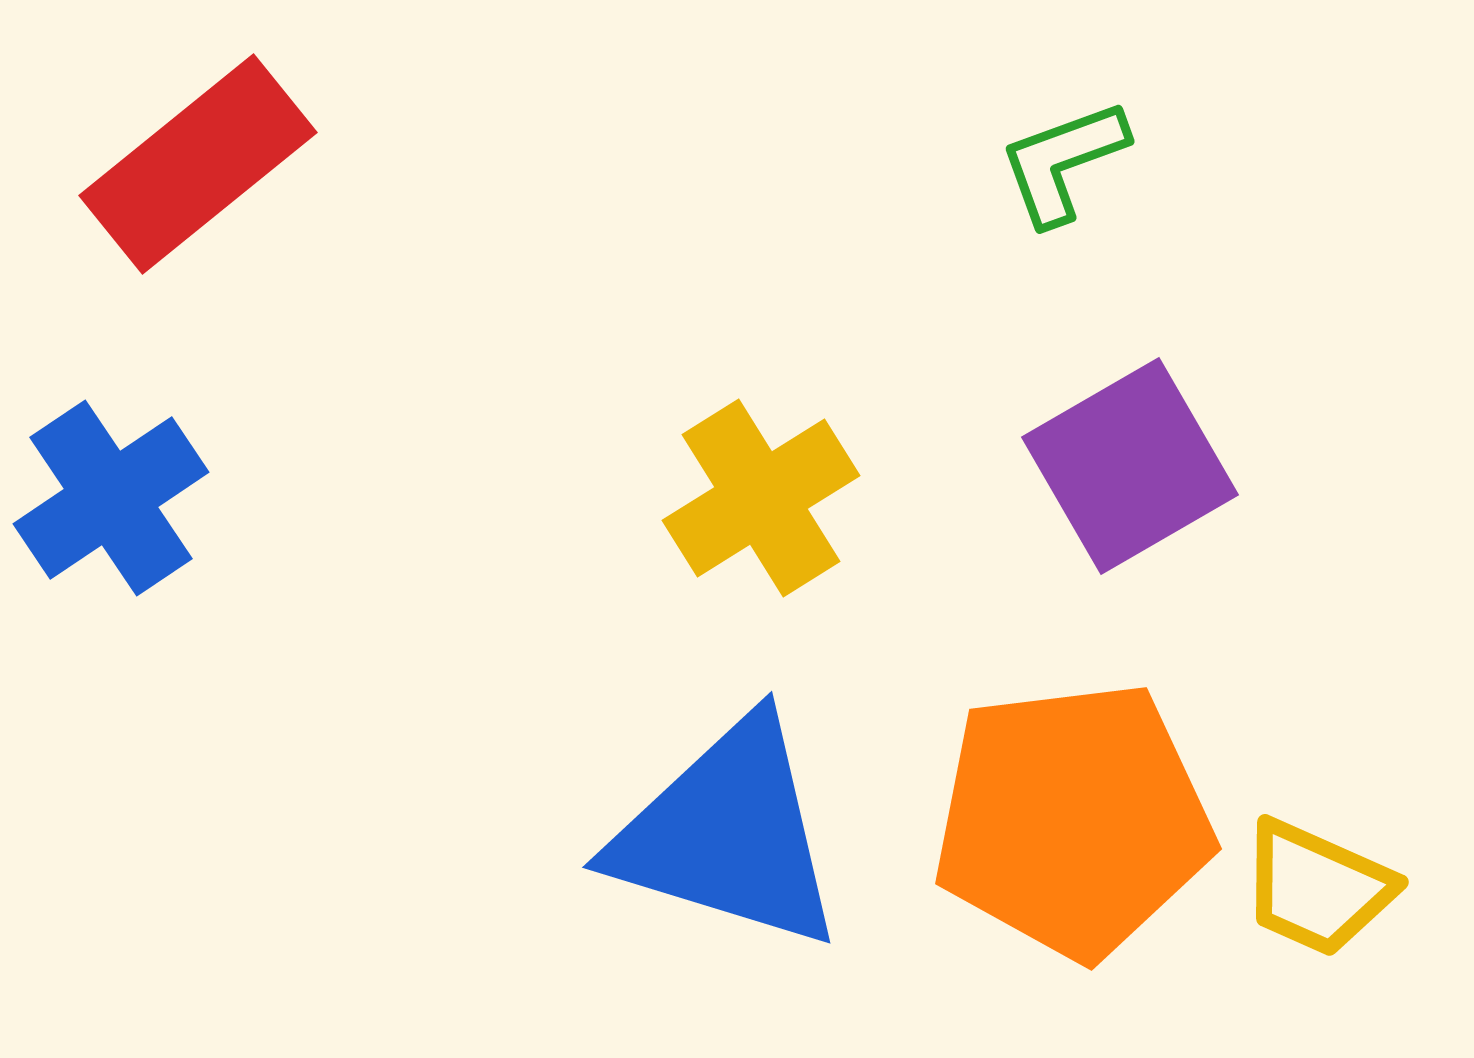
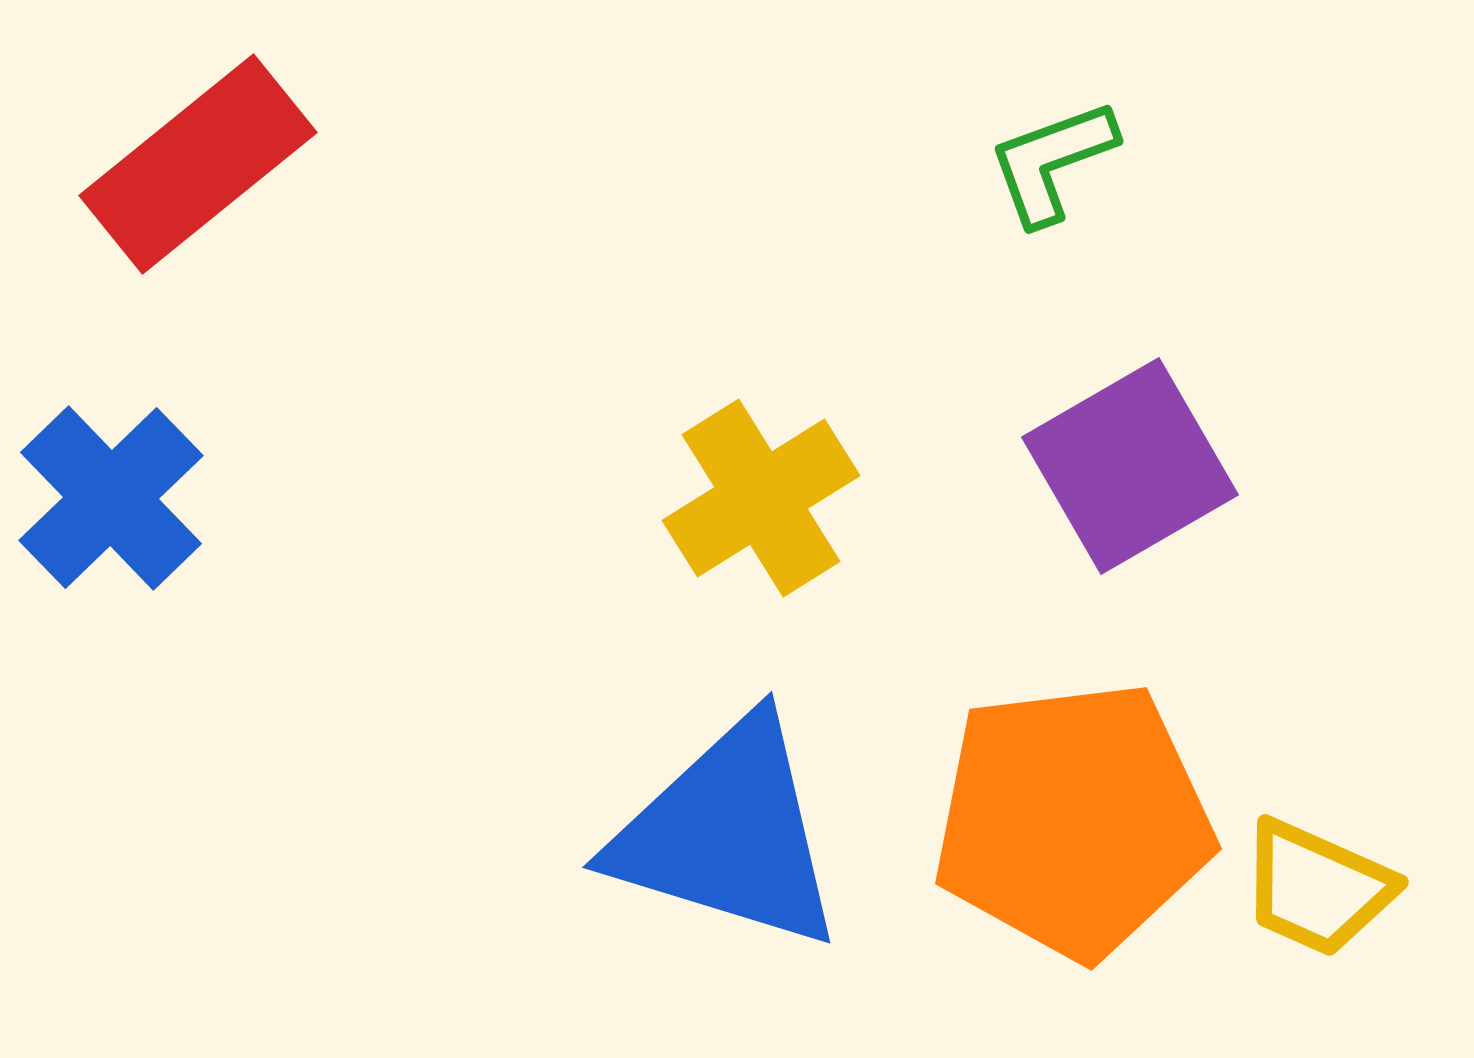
green L-shape: moved 11 px left
blue cross: rotated 10 degrees counterclockwise
